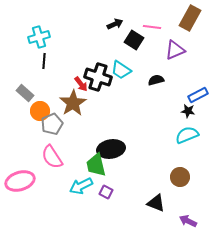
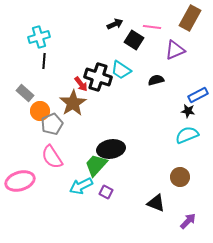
green trapezoid: rotated 55 degrees clockwise
purple arrow: rotated 108 degrees clockwise
